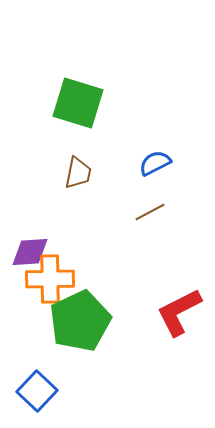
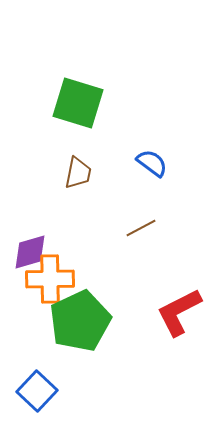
blue semicircle: moved 3 px left; rotated 64 degrees clockwise
brown line: moved 9 px left, 16 px down
purple diamond: rotated 12 degrees counterclockwise
